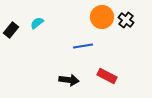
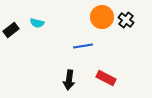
cyan semicircle: rotated 128 degrees counterclockwise
black rectangle: rotated 14 degrees clockwise
red rectangle: moved 1 px left, 2 px down
black arrow: rotated 90 degrees clockwise
